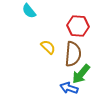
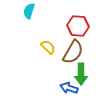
cyan semicircle: rotated 56 degrees clockwise
brown semicircle: moved 2 px up; rotated 25 degrees clockwise
green arrow: rotated 40 degrees counterclockwise
